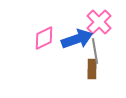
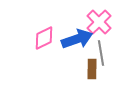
gray line: moved 6 px right, 2 px down
